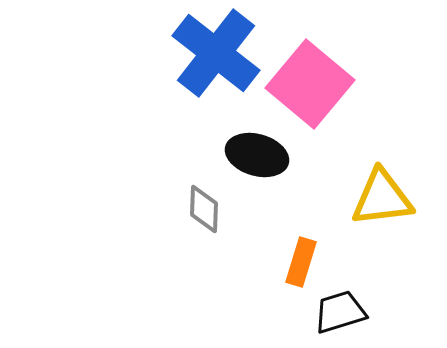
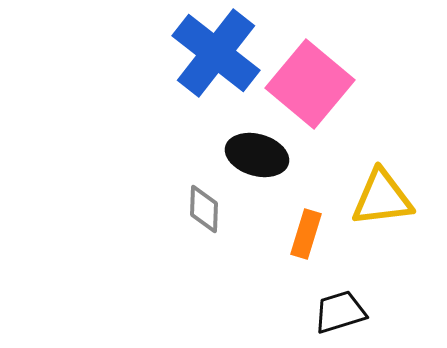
orange rectangle: moved 5 px right, 28 px up
